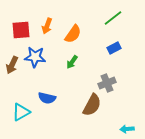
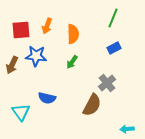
green line: rotated 30 degrees counterclockwise
orange semicircle: rotated 36 degrees counterclockwise
blue star: moved 1 px right, 1 px up
gray cross: rotated 18 degrees counterclockwise
cyan triangle: rotated 36 degrees counterclockwise
